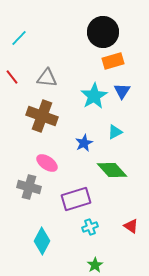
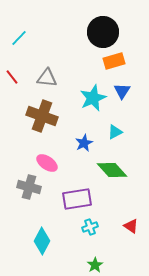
orange rectangle: moved 1 px right
cyan star: moved 1 px left, 2 px down; rotated 8 degrees clockwise
purple rectangle: moved 1 px right; rotated 8 degrees clockwise
